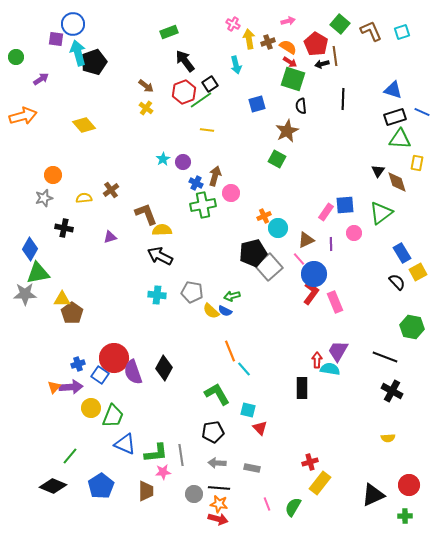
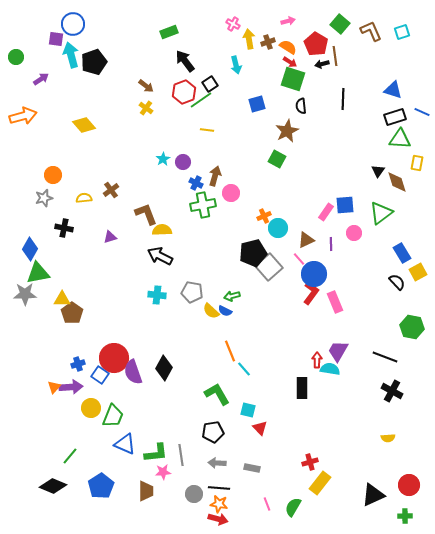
cyan arrow at (78, 53): moved 7 px left, 2 px down
